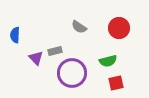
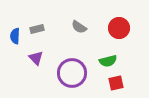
blue semicircle: moved 1 px down
gray rectangle: moved 18 px left, 22 px up
